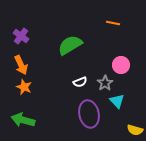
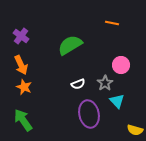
orange line: moved 1 px left
white semicircle: moved 2 px left, 2 px down
green arrow: rotated 40 degrees clockwise
